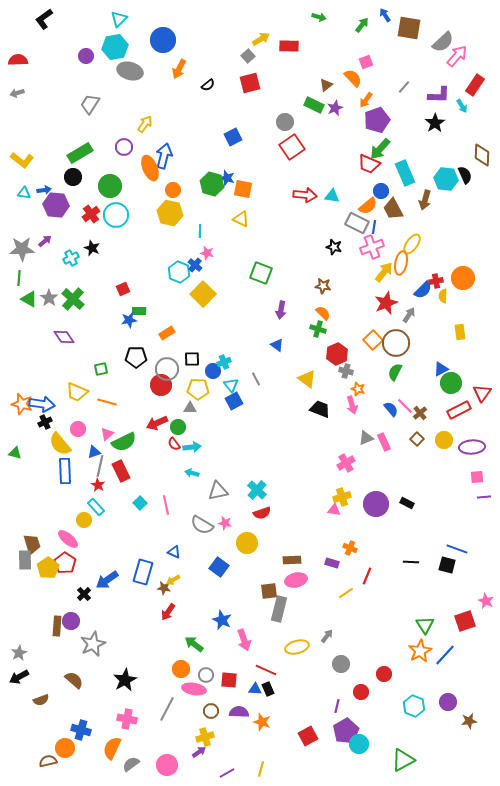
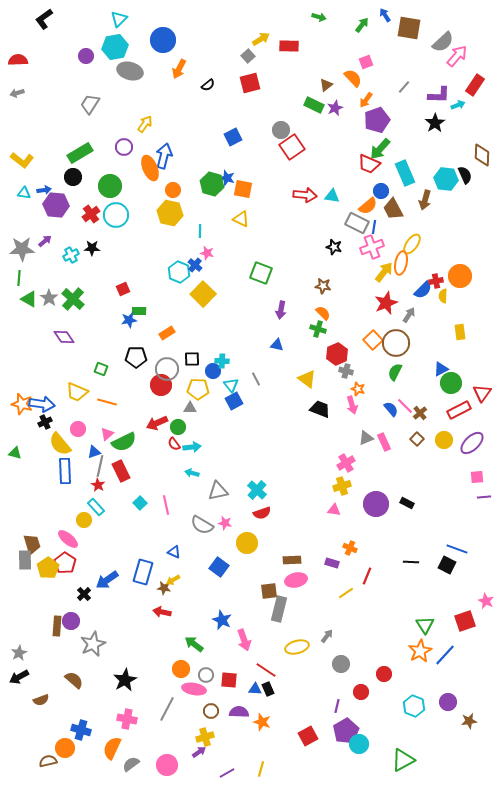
cyan arrow at (462, 106): moved 4 px left, 1 px up; rotated 80 degrees counterclockwise
gray circle at (285, 122): moved 4 px left, 8 px down
black star at (92, 248): rotated 21 degrees counterclockwise
cyan cross at (71, 258): moved 3 px up
orange circle at (463, 278): moved 3 px left, 2 px up
blue triangle at (277, 345): rotated 24 degrees counterclockwise
cyan cross at (224, 362): moved 2 px left, 1 px up; rotated 24 degrees clockwise
green square at (101, 369): rotated 32 degrees clockwise
purple ellipse at (472, 447): moved 4 px up; rotated 40 degrees counterclockwise
yellow cross at (342, 497): moved 11 px up
black square at (447, 565): rotated 12 degrees clockwise
red arrow at (168, 612): moved 6 px left; rotated 66 degrees clockwise
red line at (266, 670): rotated 10 degrees clockwise
